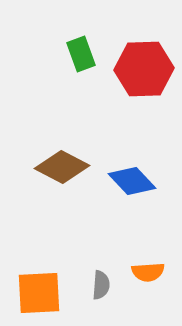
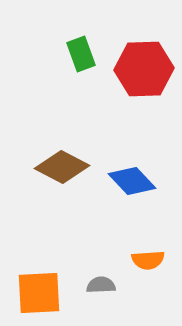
orange semicircle: moved 12 px up
gray semicircle: rotated 96 degrees counterclockwise
